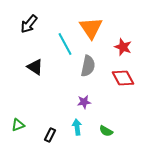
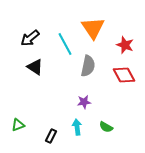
black arrow: moved 1 px right, 14 px down; rotated 12 degrees clockwise
orange triangle: moved 2 px right
red star: moved 2 px right, 2 px up
red diamond: moved 1 px right, 3 px up
green semicircle: moved 4 px up
black rectangle: moved 1 px right, 1 px down
